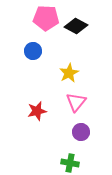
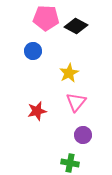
purple circle: moved 2 px right, 3 px down
